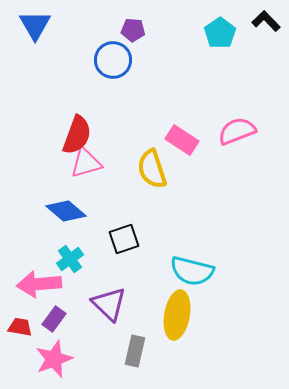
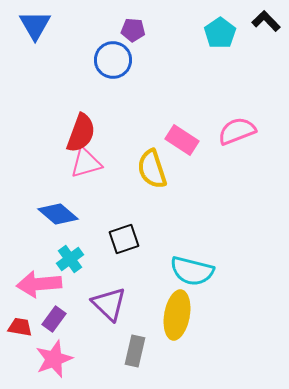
red semicircle: moved 4 px right, 2 px up
blue diamond: moved 8 px left, 3 px down
